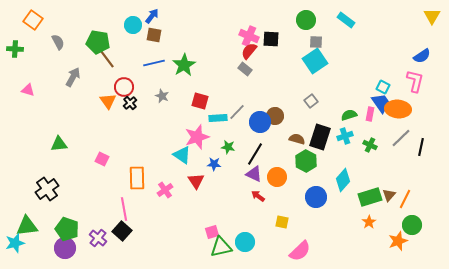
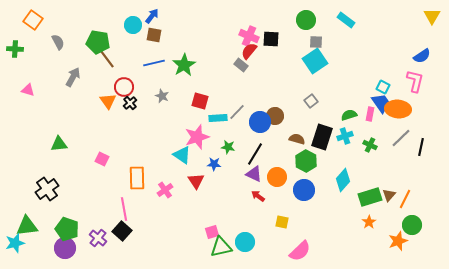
gray rectangle at (245, 69): moved 4 px left, 4 px up
black rectangle at (320, 137): moved 2 px right
blue circle at (316, 197): moved 12 px left, 7 px up
